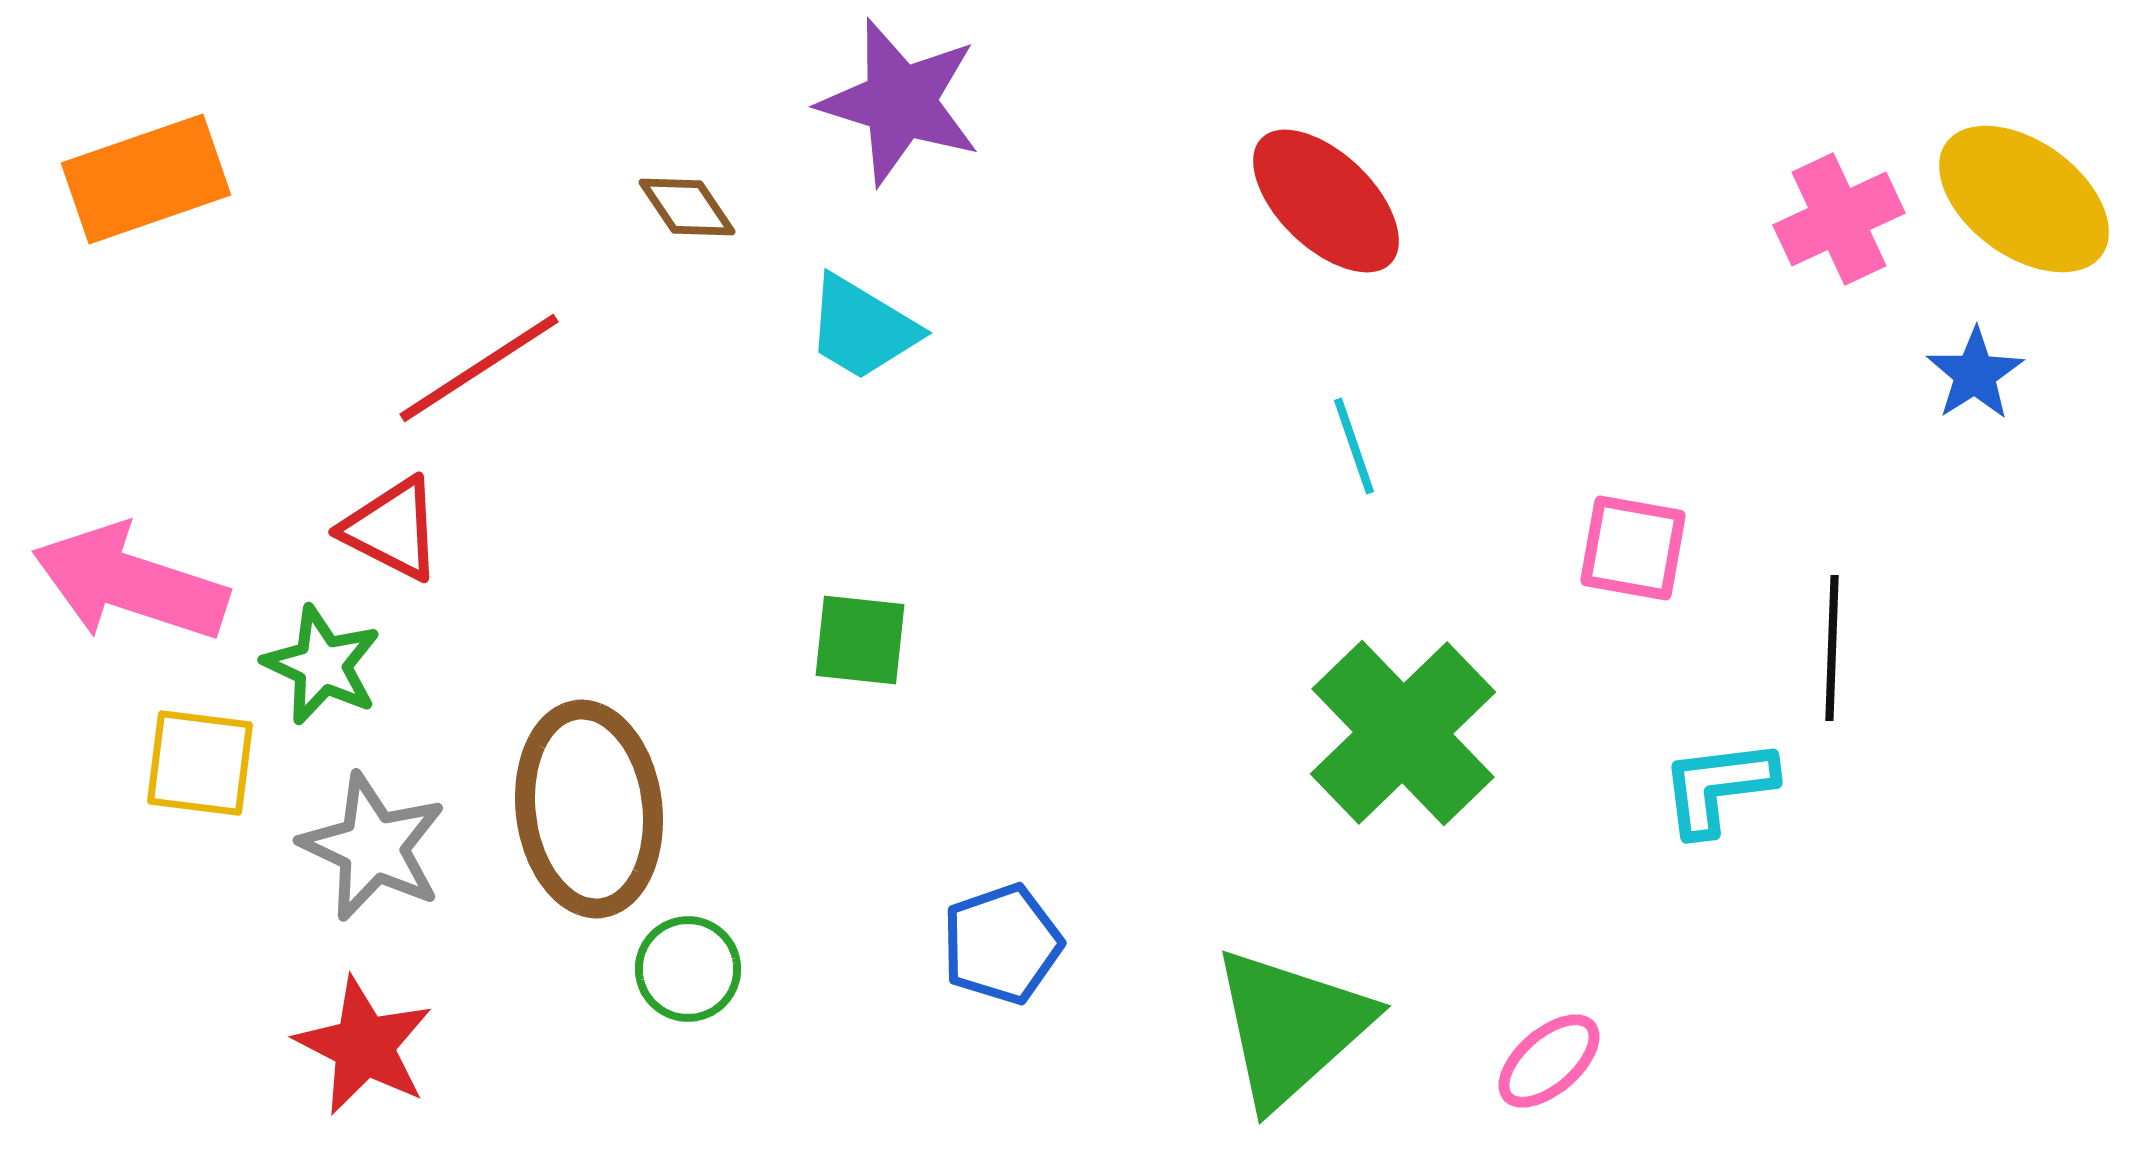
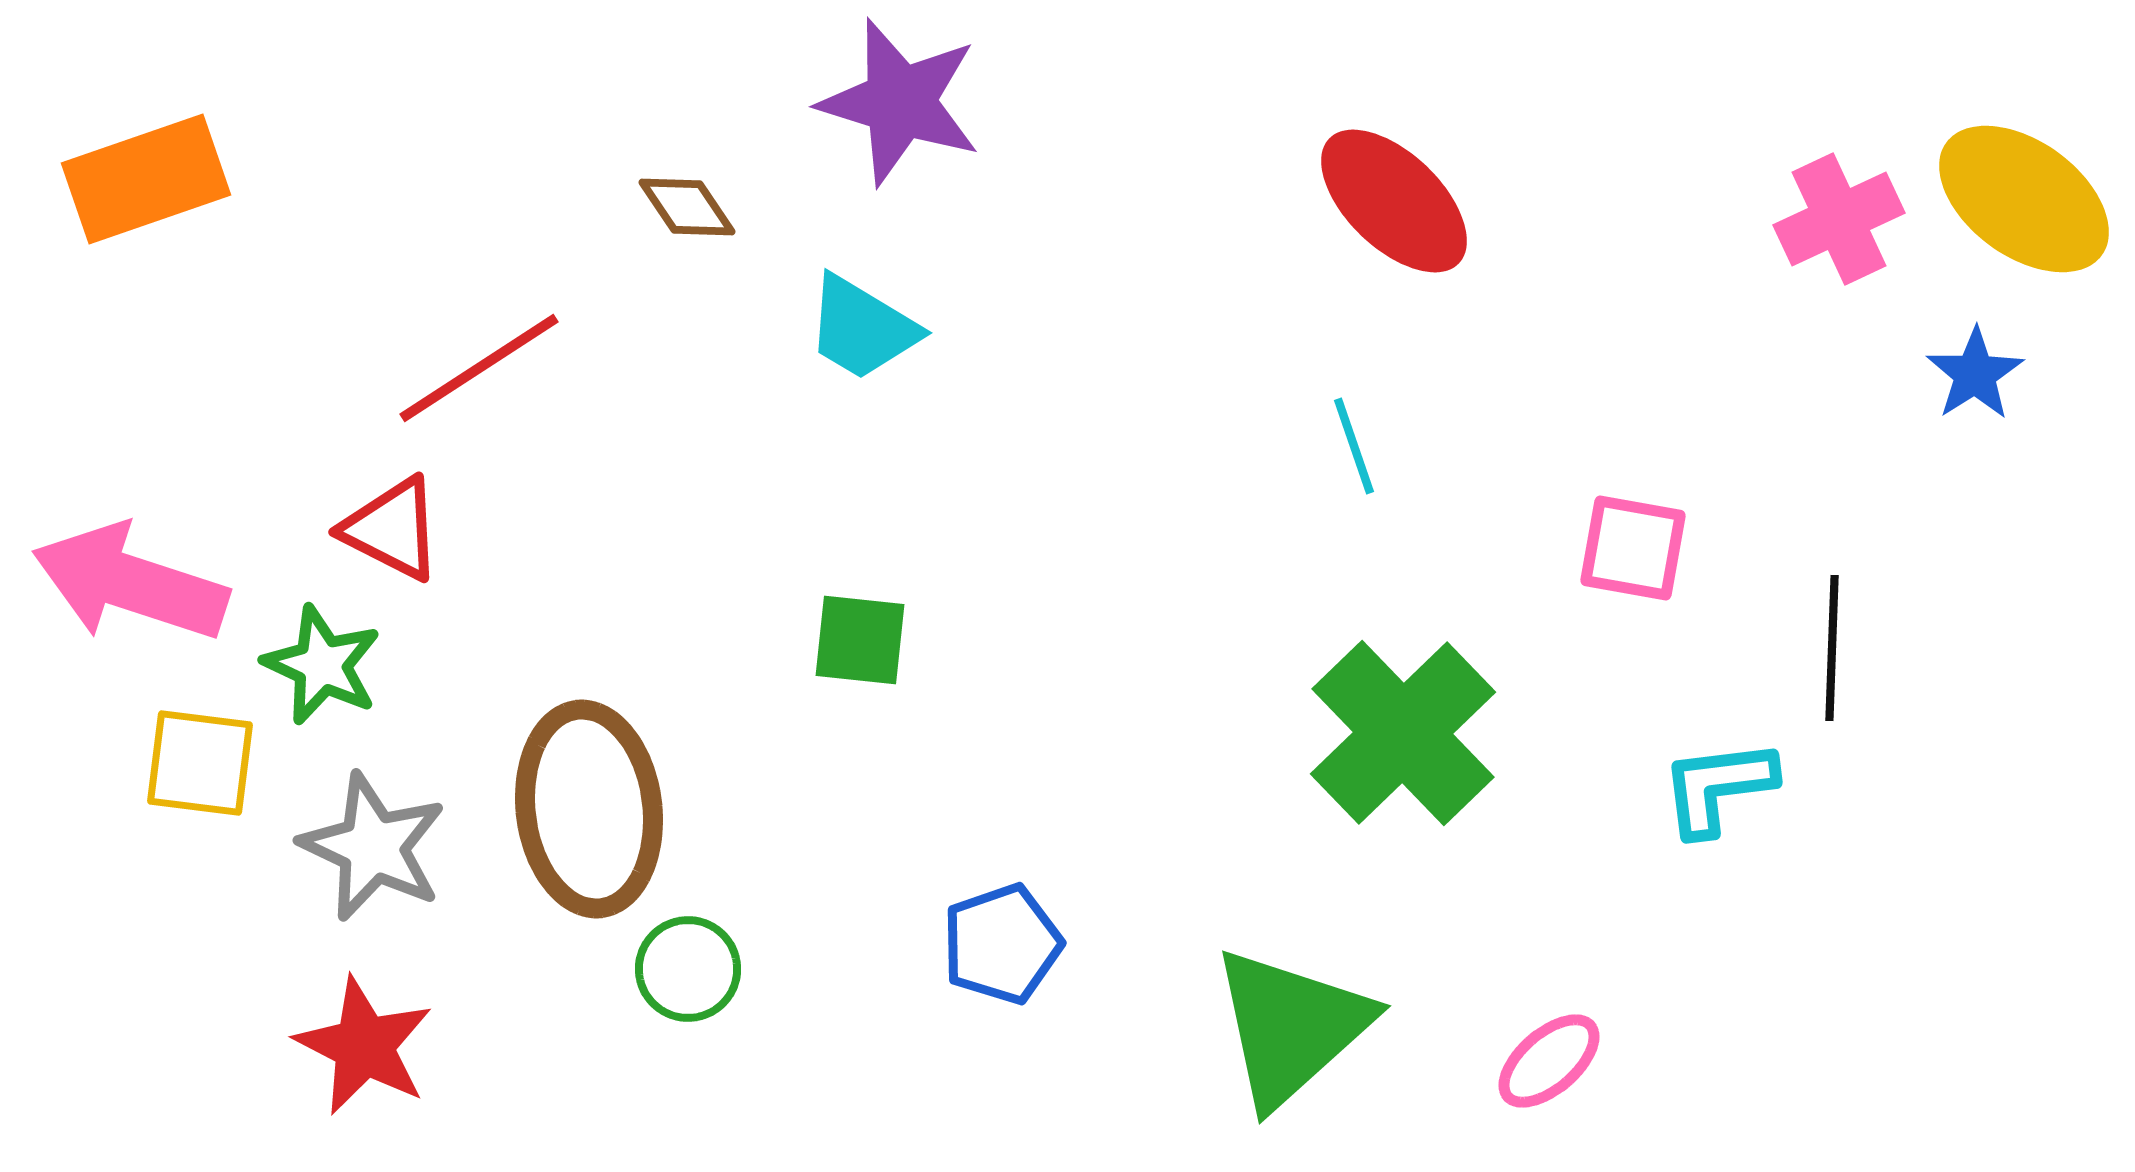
red ellipse: moved 68 px right
